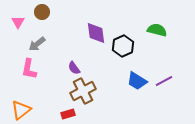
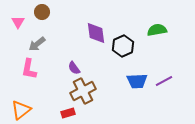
green semicircle: rotated 24 degrees counterclockwise
blue trapezoid: rotated 35 degrees counterclockwise
red rectangle: moved 1 px up
